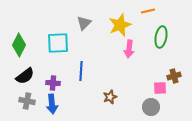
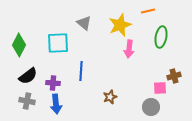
gray triangle: rotated 35 degrees counterclockwise
black semicircle: moved 3 px right
blue arrow: moved 4 px right
